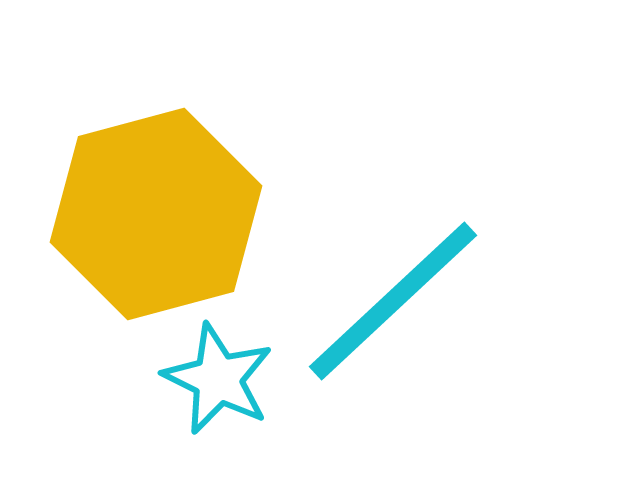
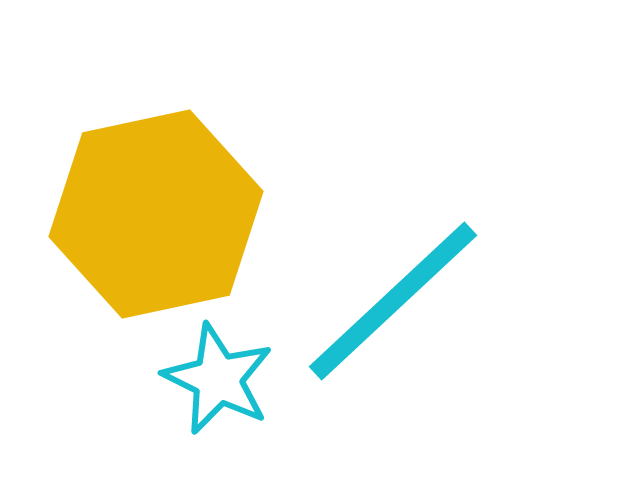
yellow hexagon: rotated 3 degrees clockwise
